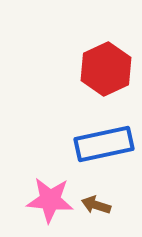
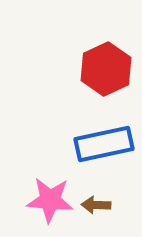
brown arrow: rotated 16 degrees counterclockwise
